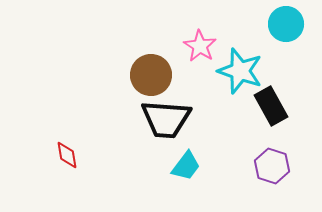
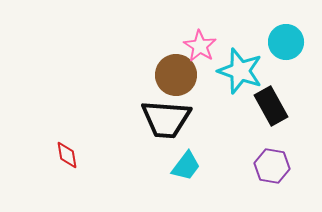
cyan circle: moved 18 px down
brown circle: moved 25 px right
purple hexagon: rotated 8 degrees counterclockwise
